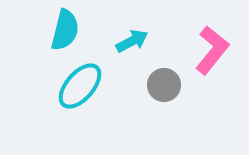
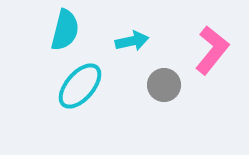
cyan arrow: rotated 16 degrees clockwise
